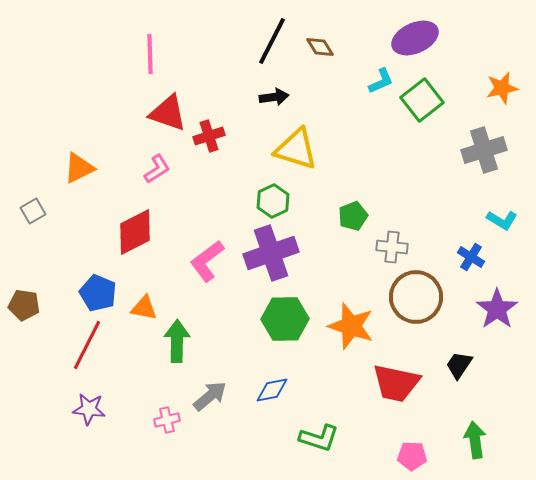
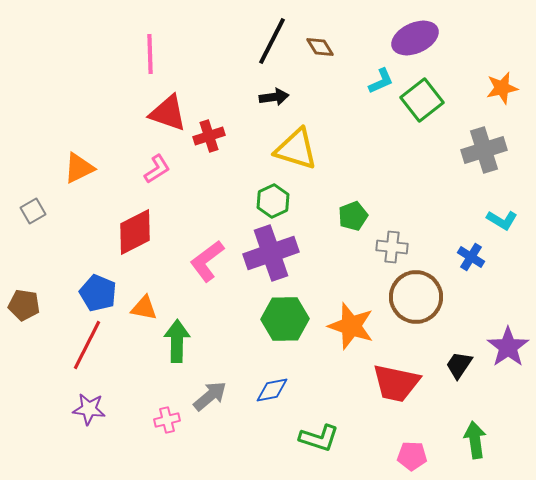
purple star at (497, 309): moved 11 px right, 38 px down
